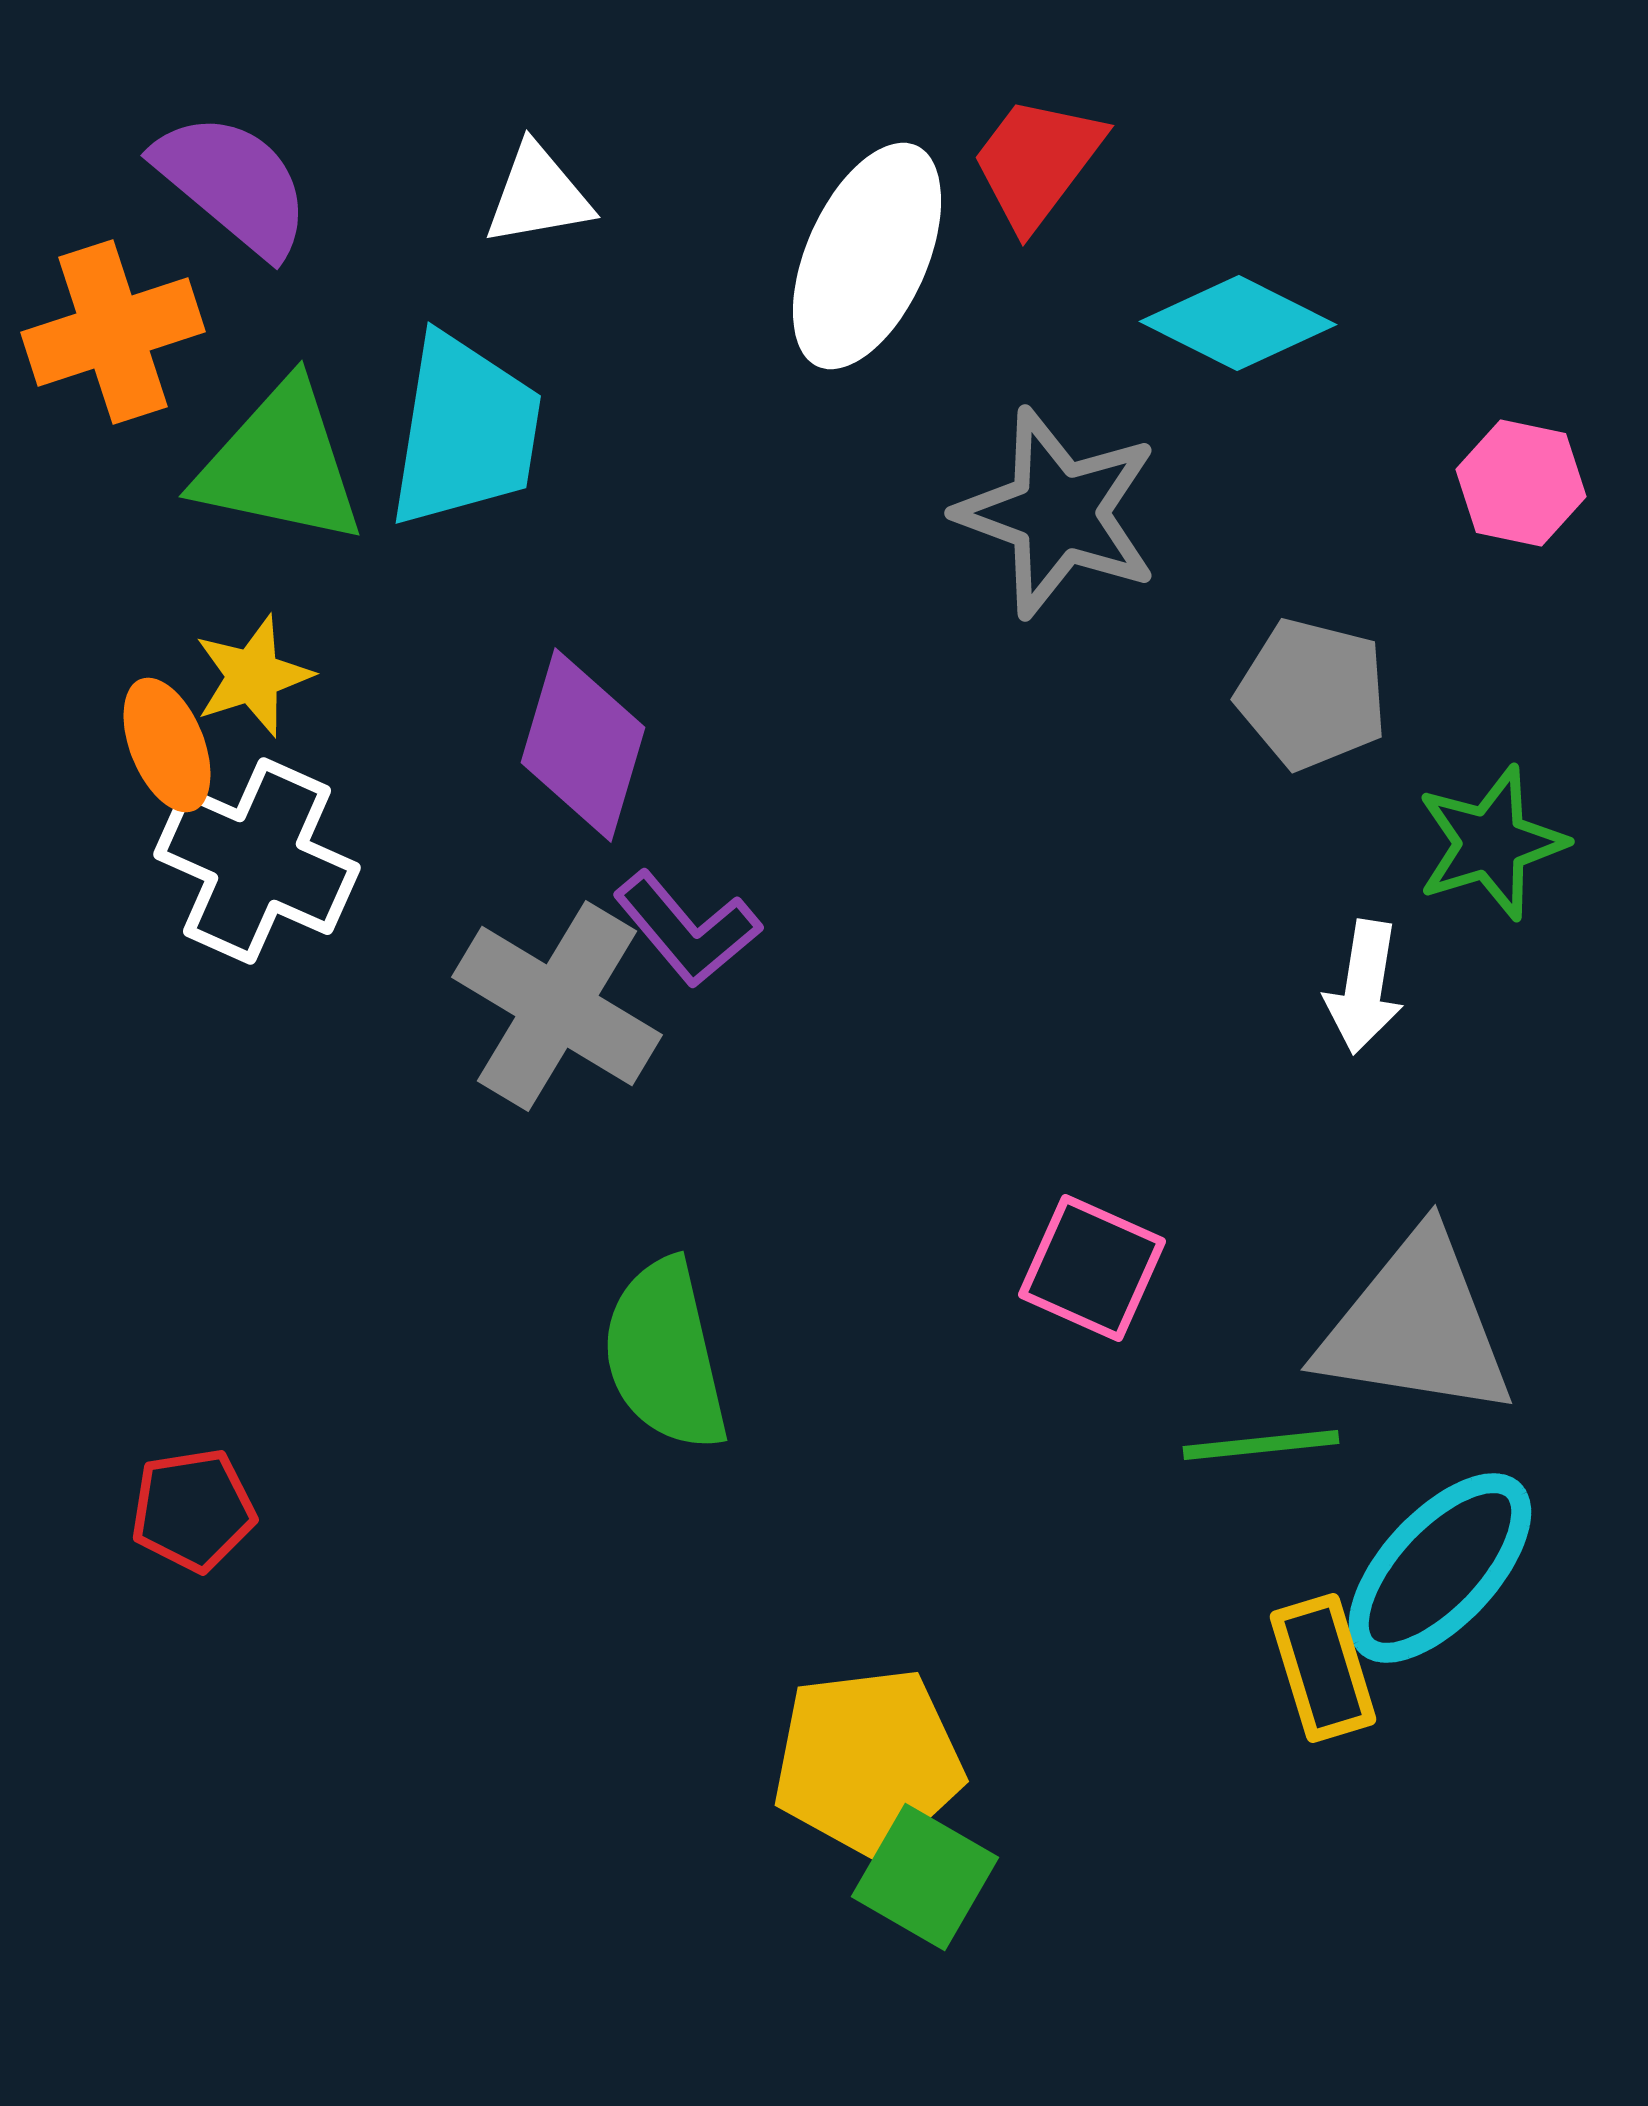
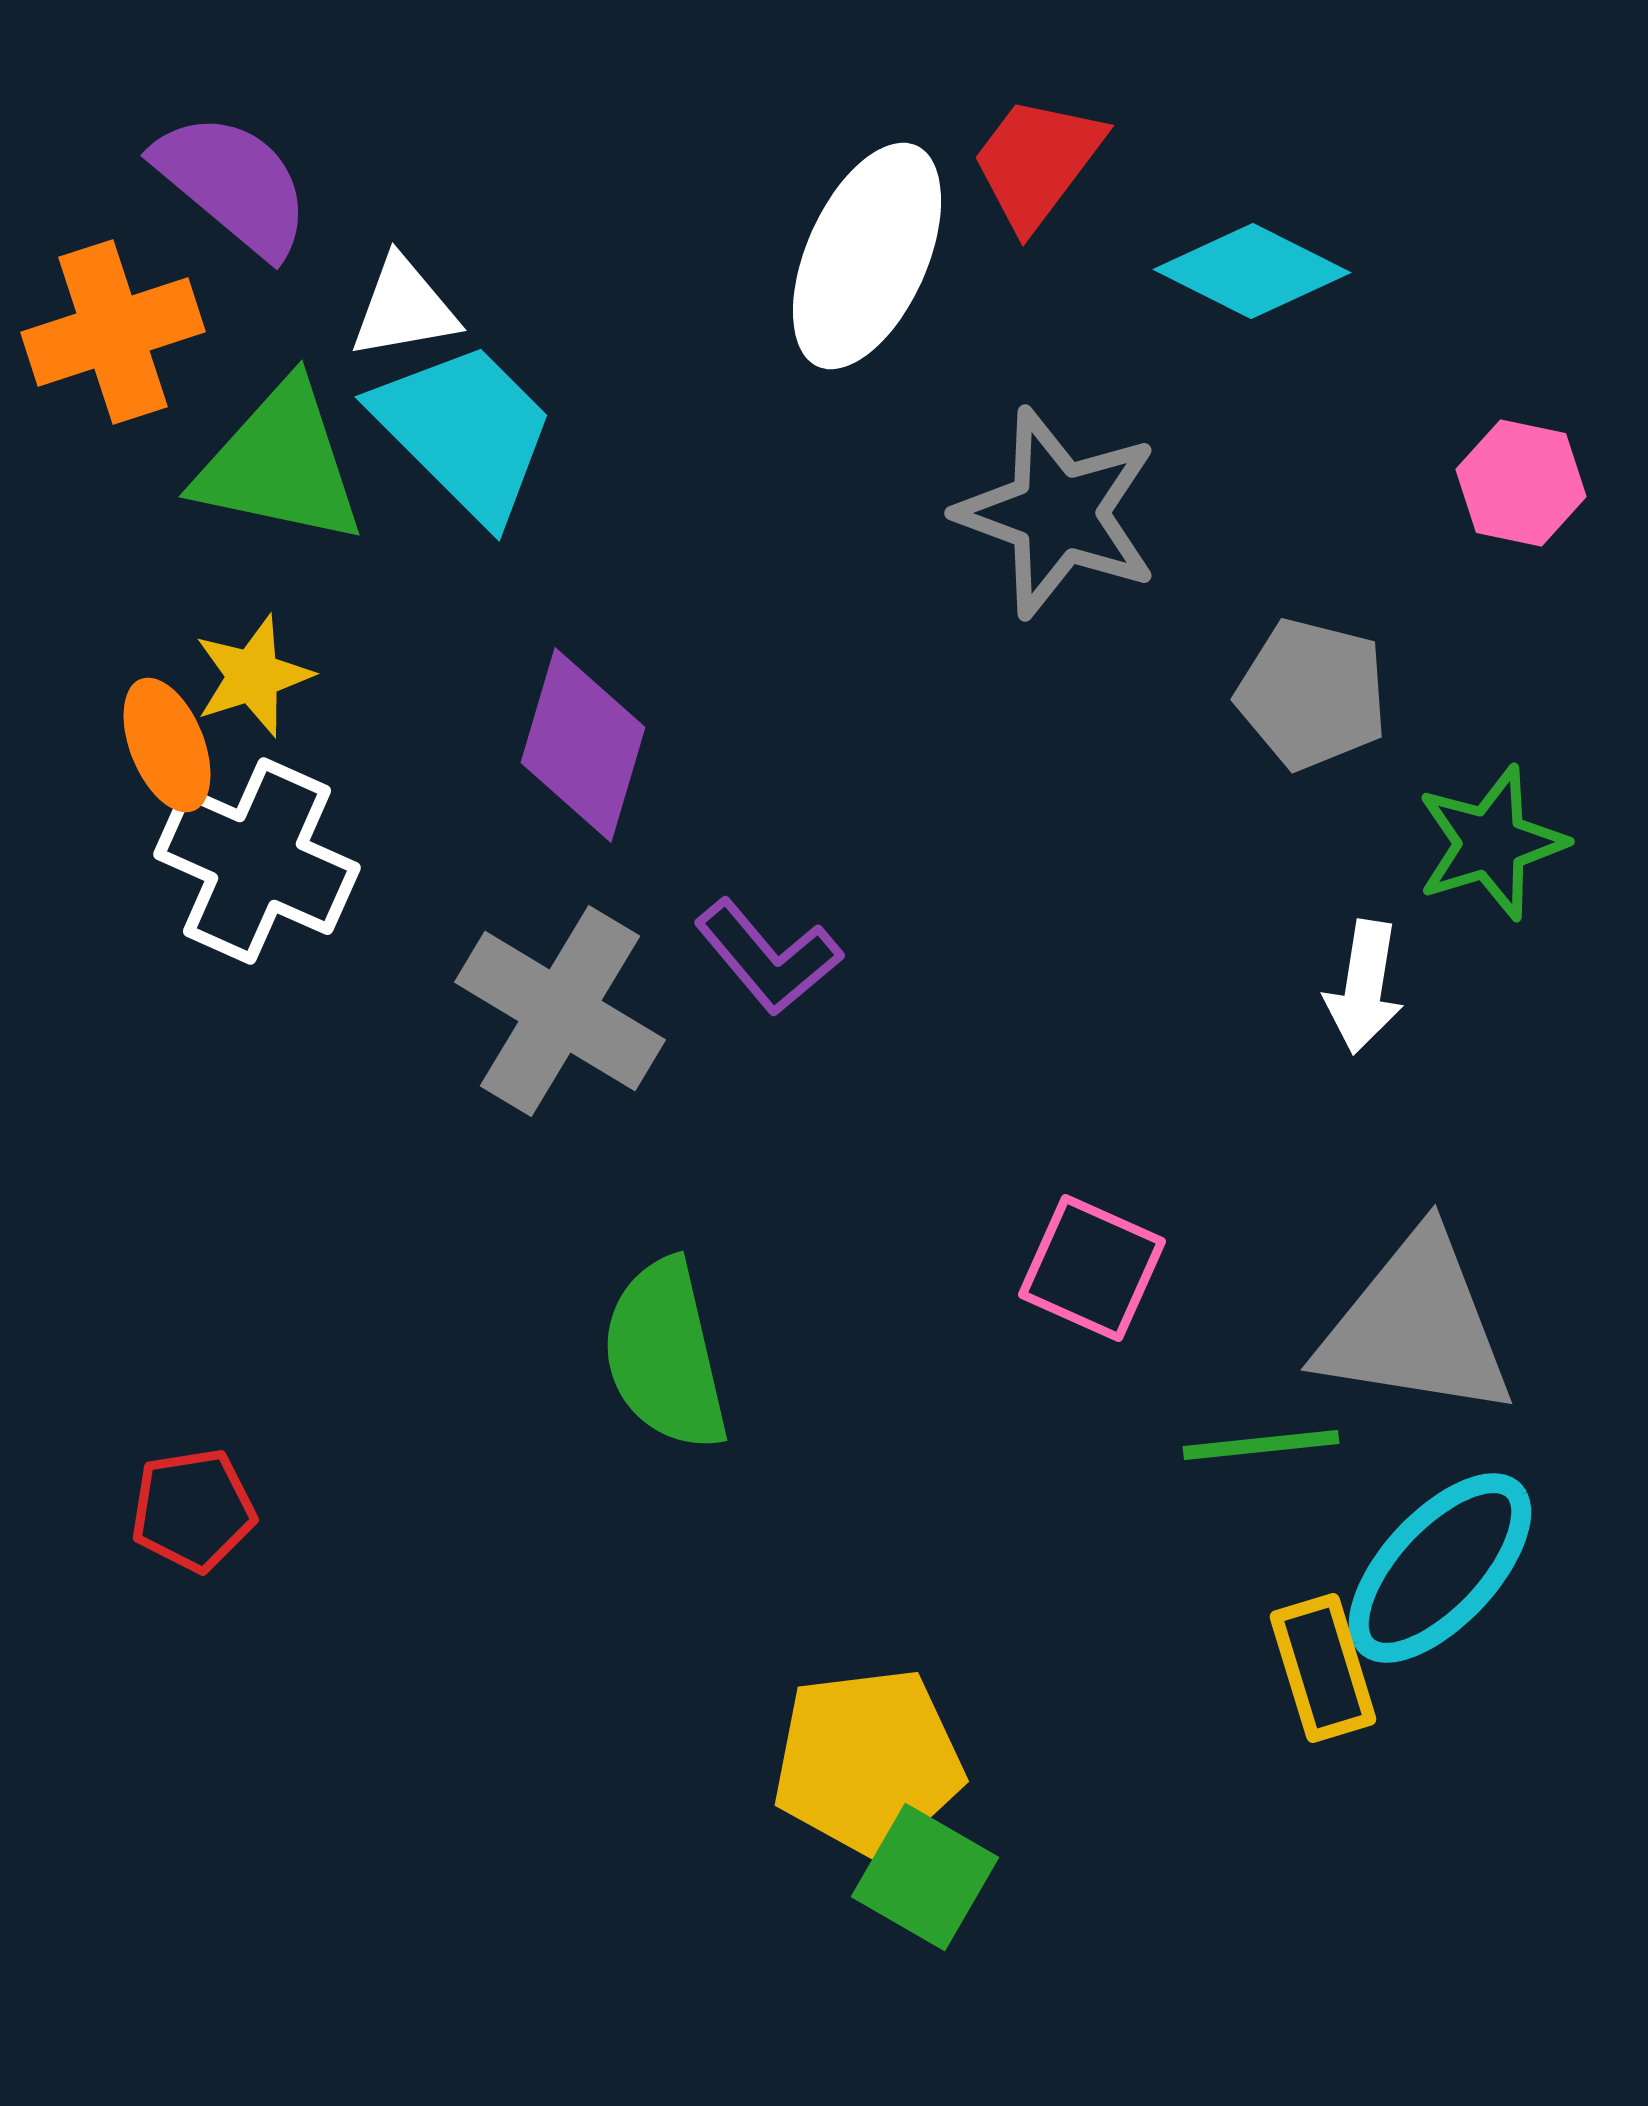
white triangle: moved 134 px left, 113 px down
cyan diamond: moved 14 px right, 52 px up
cyan trapezoid: rotated 54 degrees counterclockwise
purple L-shape: moved 81 px right, 28 px down
gray cross: moved 3 px right, 5 px down
